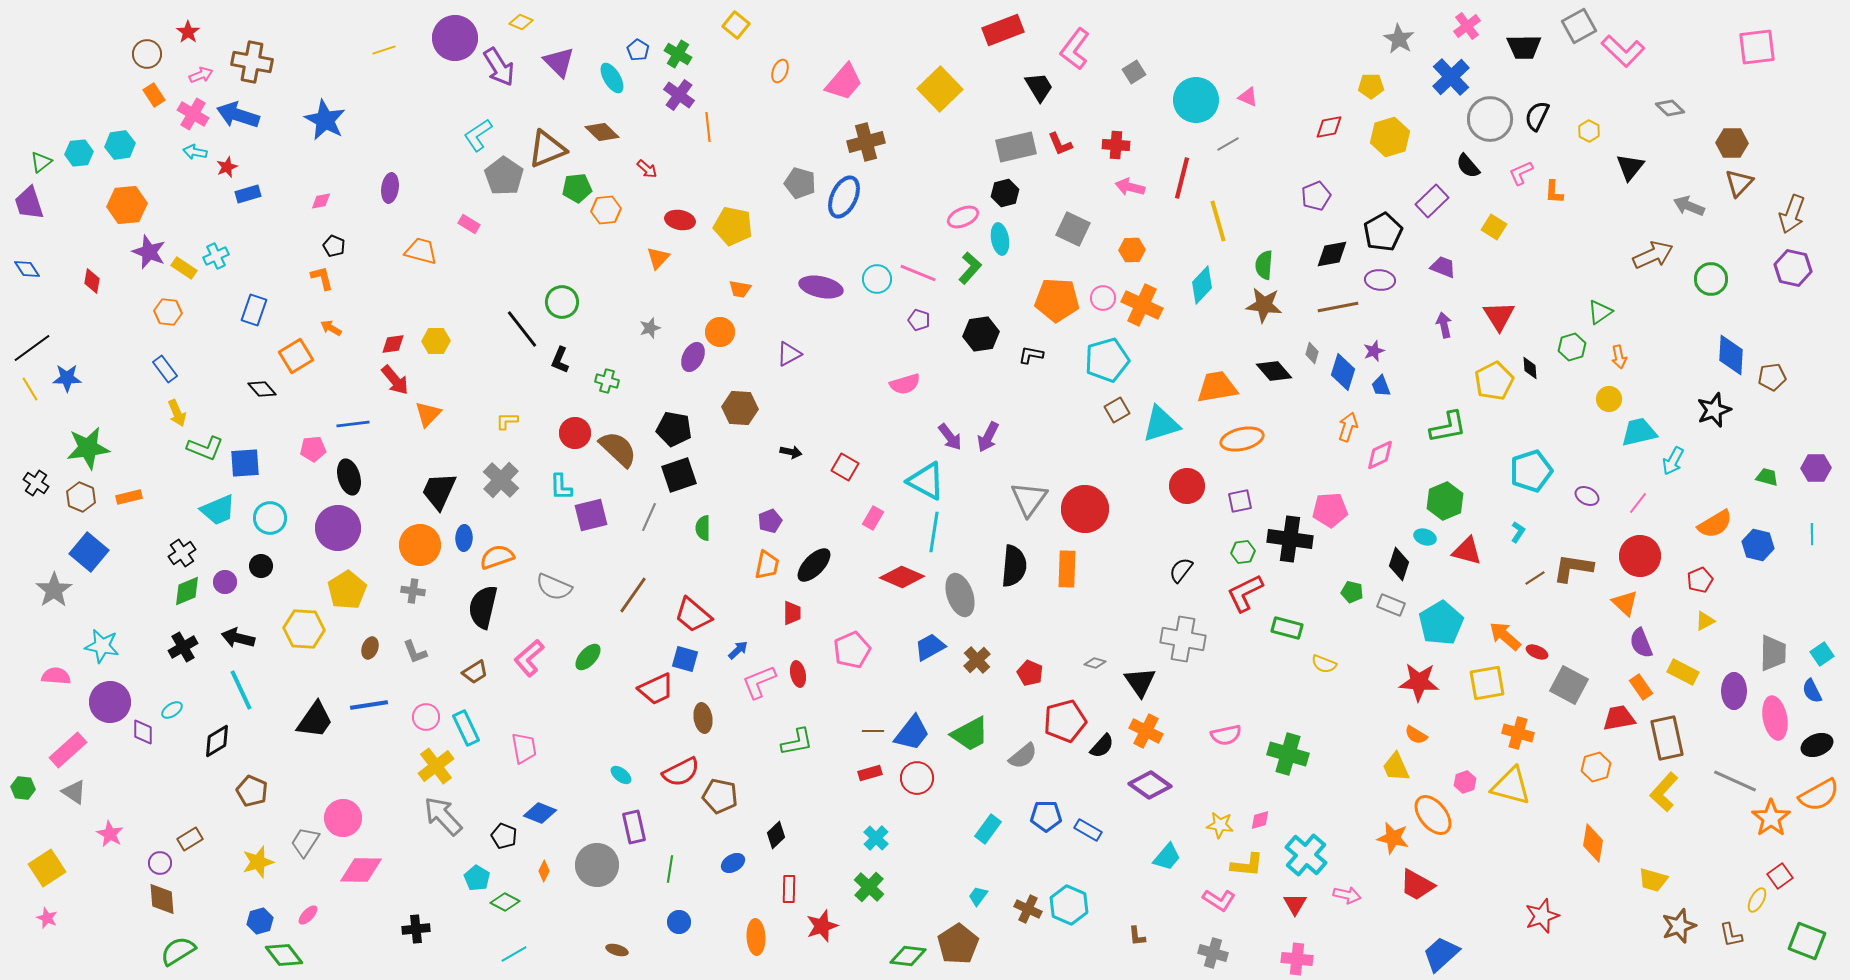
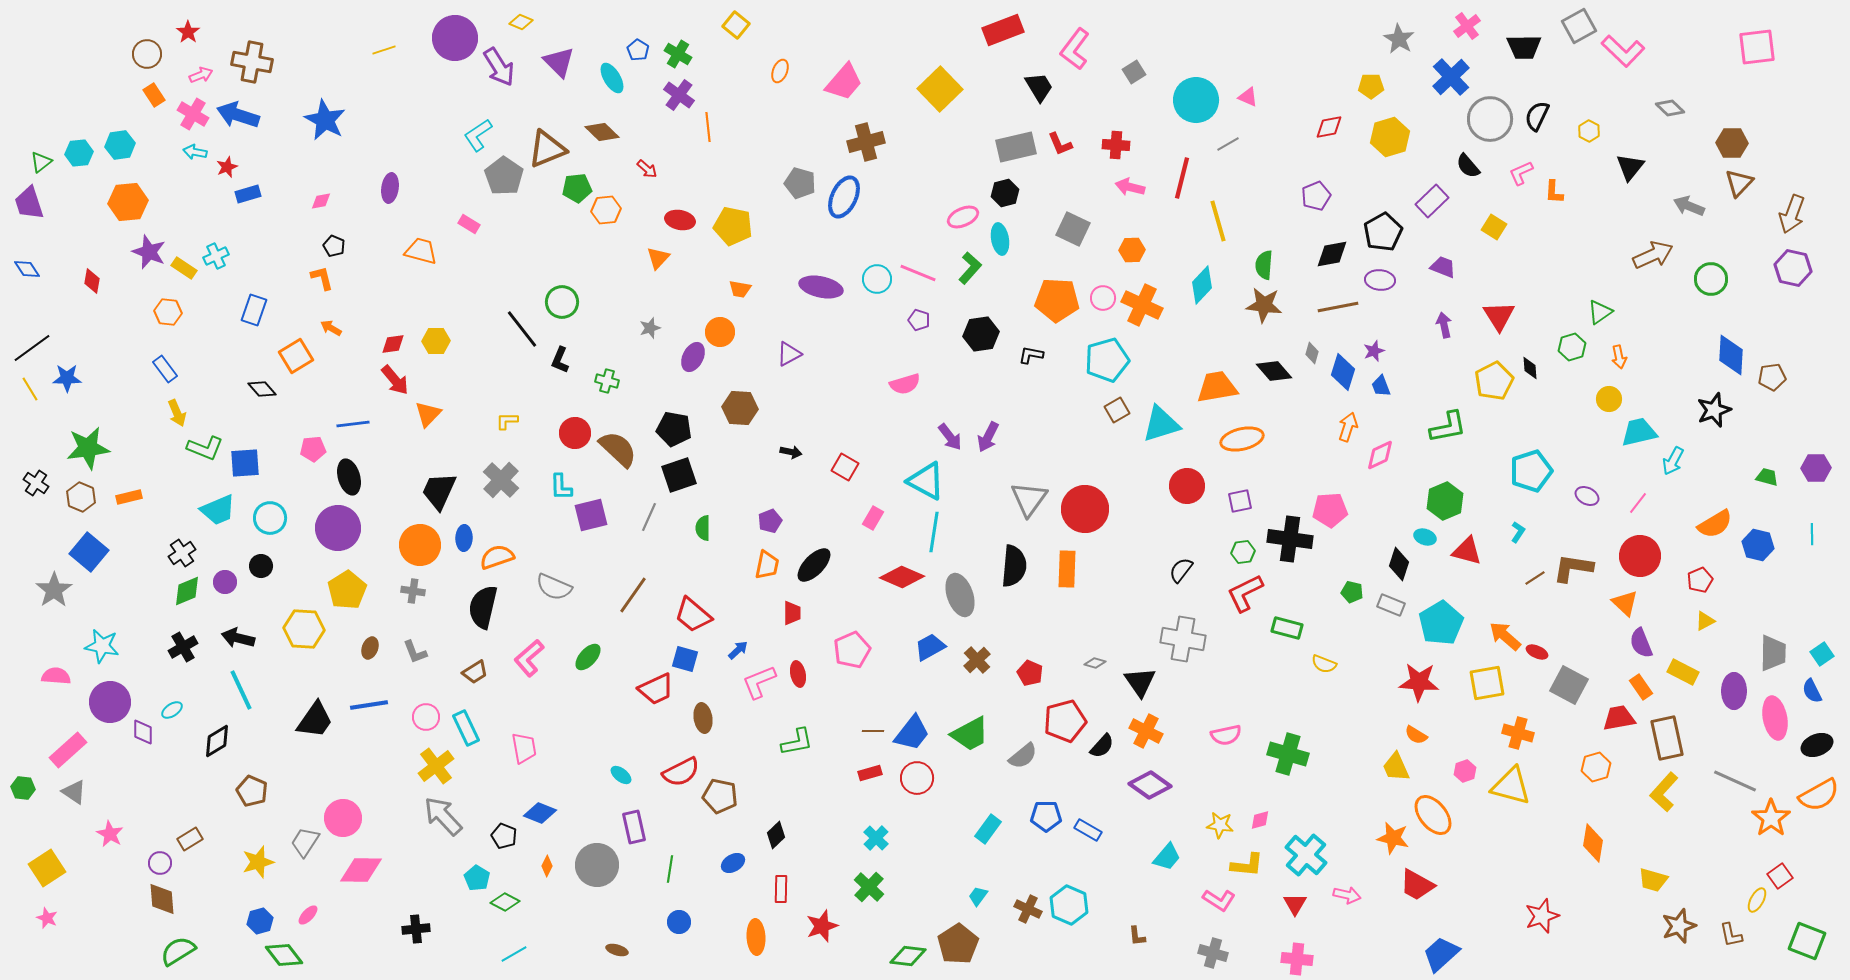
orange hexagon at (127, 205): moved 1 px right, 3 px up
pink hexagon at (1465, 782): moved 11 px up
orange diamond at (544, 871): moved 3 px right, 5 px up
red rectangle at (789, 889): moved 8 px left
